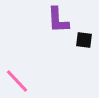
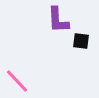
black square: moved 3 px left, 1 px down
